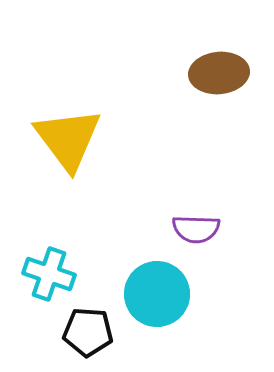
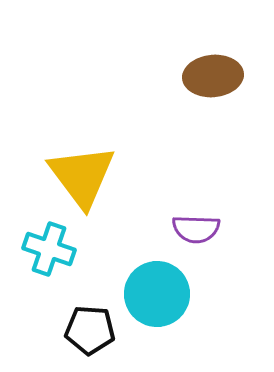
brown ellipse: moved 6 px left, 3 px down
yellow triangle: moved 14 px right, 37 px down
cyan cross: moved 25 px up
black pentagon: moved 2 px right, 2 px up
